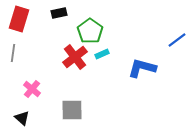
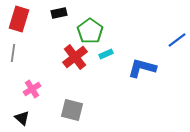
cyan rectangle: moved 4 px right
pink cross: rotated 18 degrees clockwise
gray square: rotated 15 degrees clockwise
